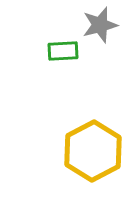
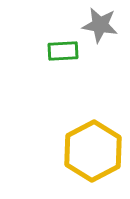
gray star: rotated 24 degrees clockwise
